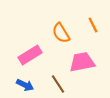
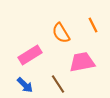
blue arrow: rotated 18 degrees clockwise
